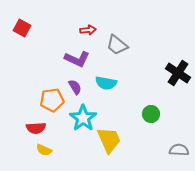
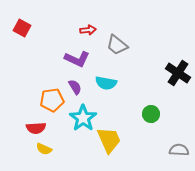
yellow semicircle: moved 1 px up
